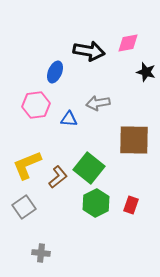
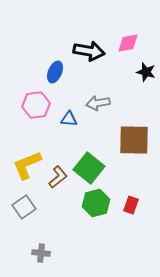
green hexagon: rotated 12 degrees clockwise
